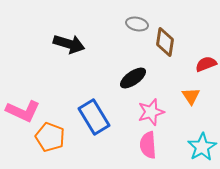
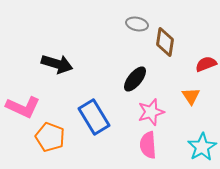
black arrow: moved 12 px left, 20 px down
black ellipse: moved 2 px right, 1 px down; rotated 16 degrees counterclockwise
pink L-shape: moved 4 px up
